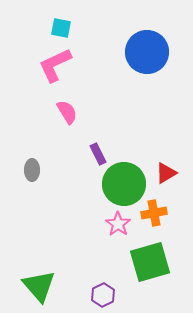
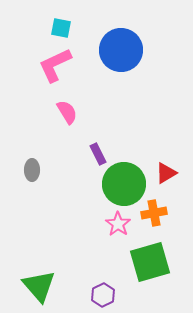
blue circle: moved 26 px left, 2 px up
